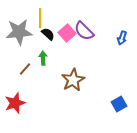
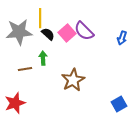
brown line: rotated 40 degrees clockwise
